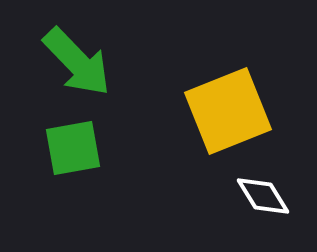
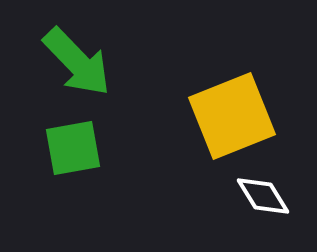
yellow square: moved 4 px right, 5 px down
